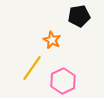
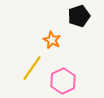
black pentagon: rotated 10 degrees counterclockwise
